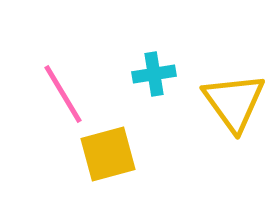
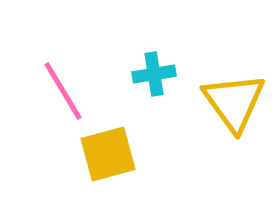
pink line: moved 3 px up
